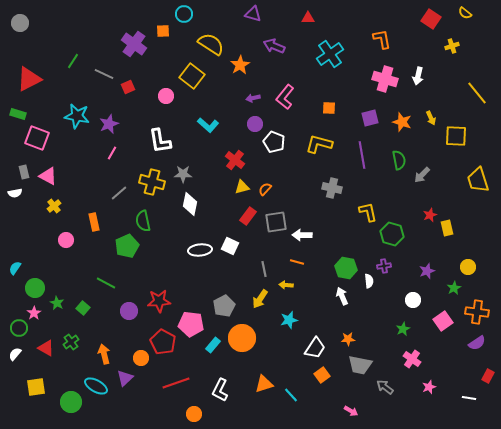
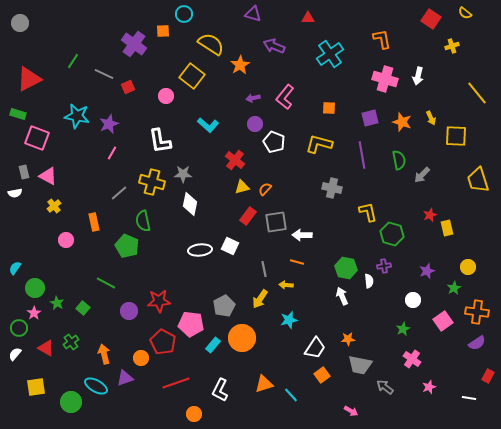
green pentagon at (127, 246): rotated 25 degrees counterclockwise
purple triangle at (125, 378): rotated 24 degrees clockwise
